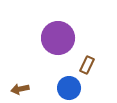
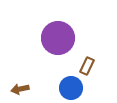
brown rectangle: moved 1 px down
blue circle: moved 2 px right
